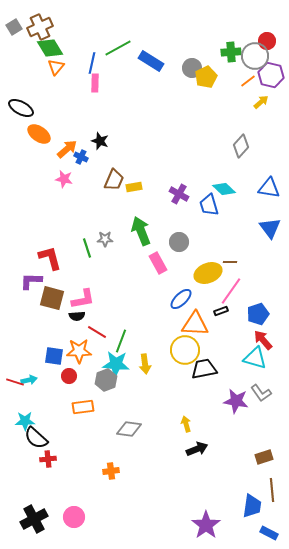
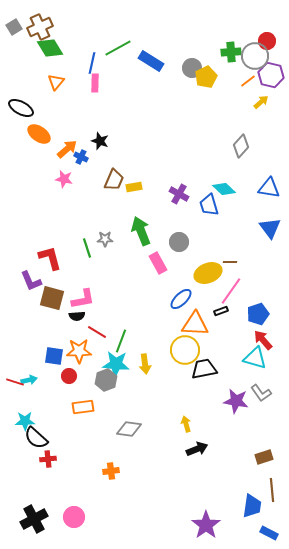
orange triangle at (56, 67): moved 15 px down
purple L-shape at (31, 281): rotated 115 degrees counterclockwise
